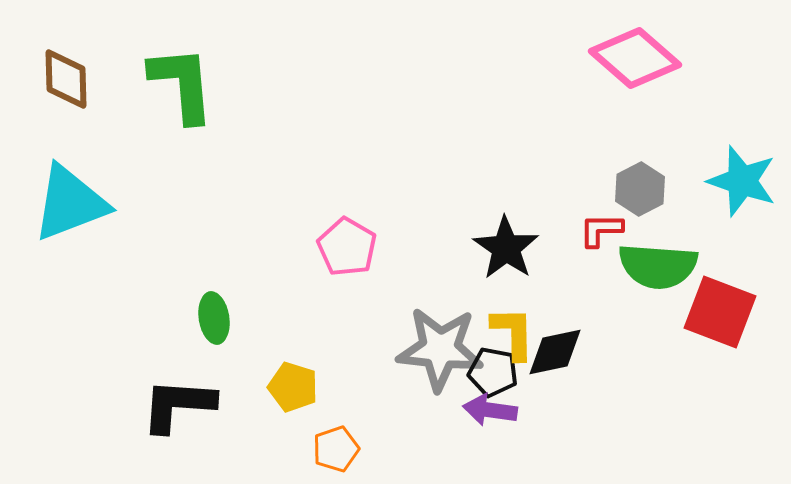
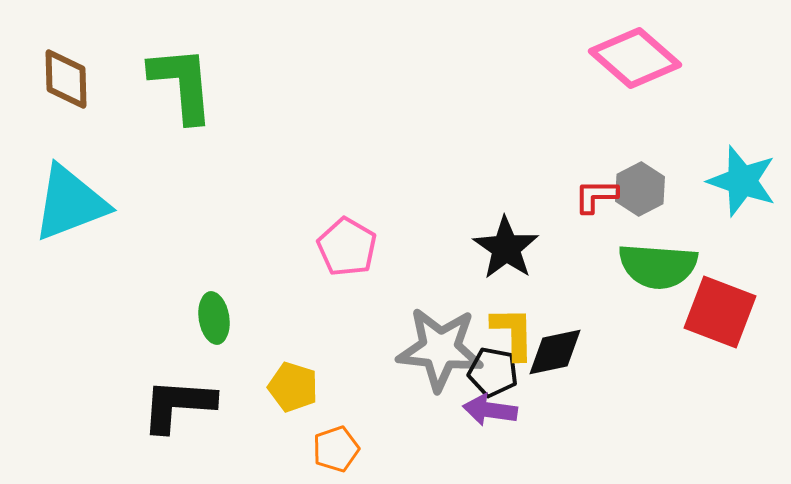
red L-shape: moved 5 px left, 34 px up
